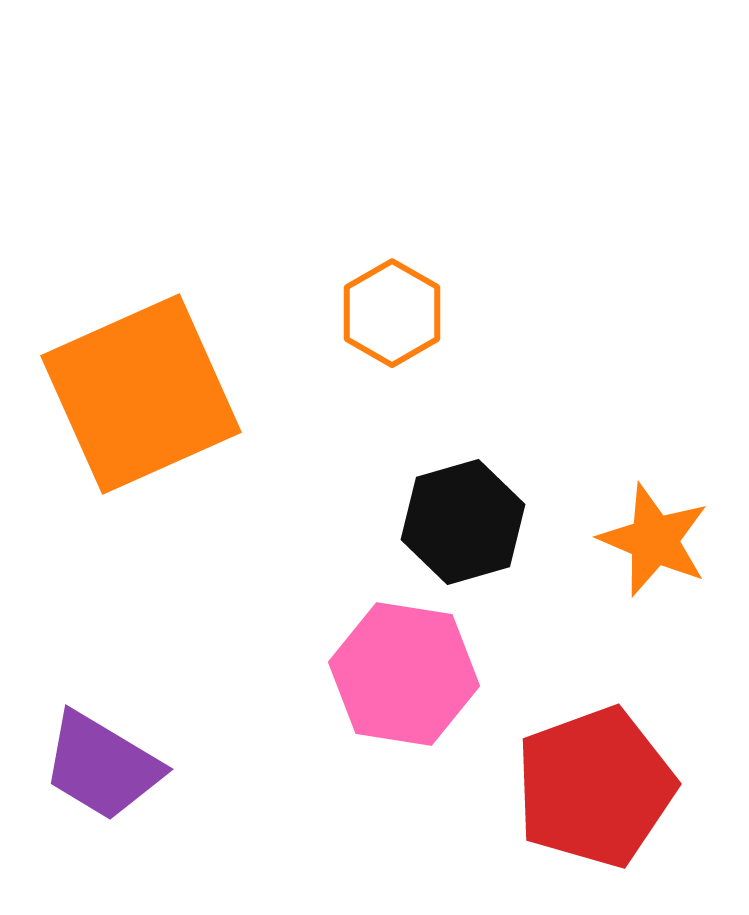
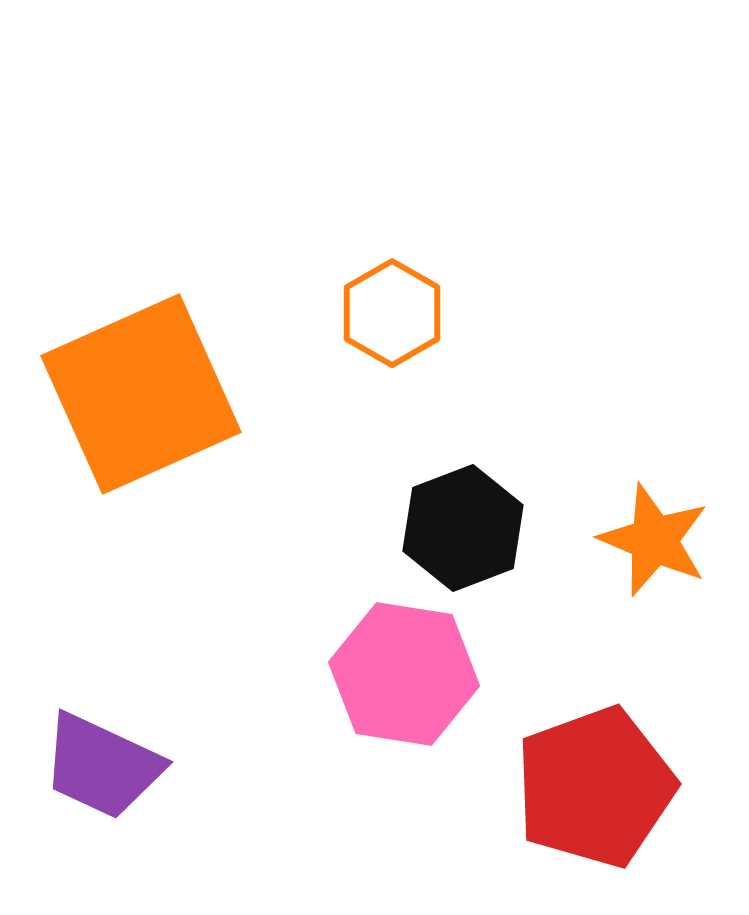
black hexagon: moved 6 px down; rotated 5 degrees counterclockwise
purple trapezoid: rotated 6 degrees counterclockwise
